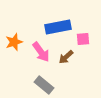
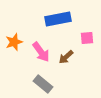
blue rectangle: moved 8 px up
pink square: moved 4 px right, 1 px up
gray rectangle: moved 1 px left, 1 px up
